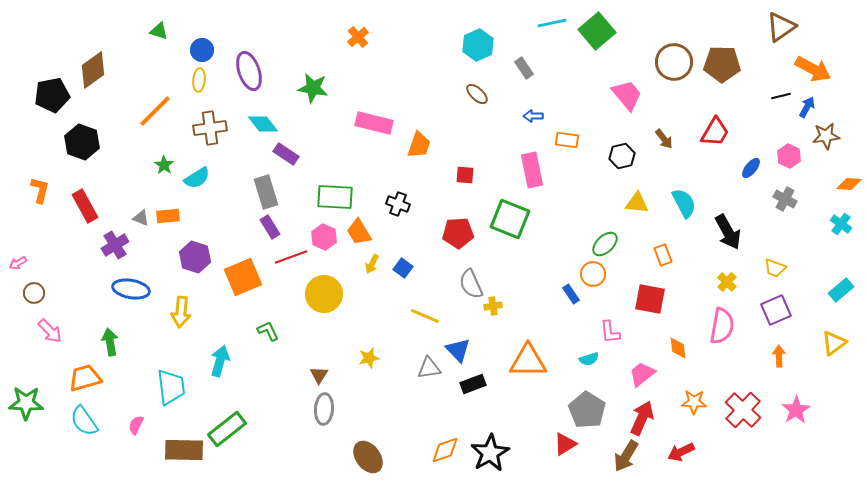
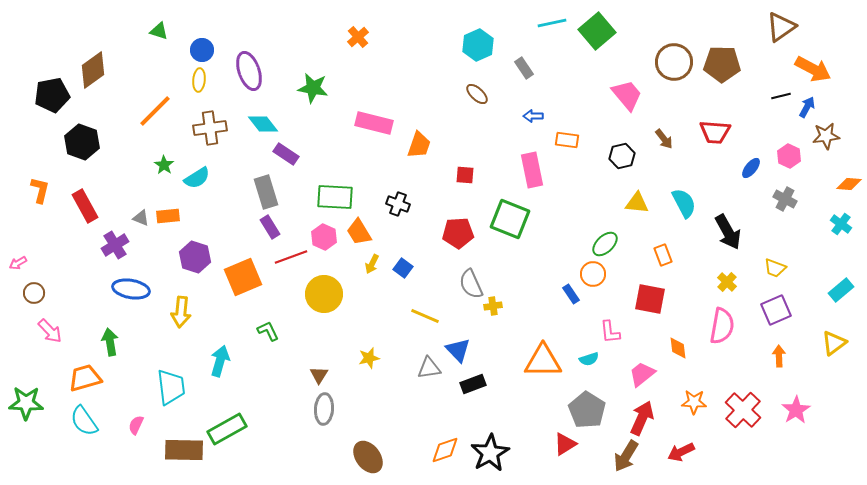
red trapezoid at (715, 132): rotated 64 degrees clockwise
orange triangle at (528, 361): moved 15 px right
green rectangle at (227, 429): rotated 9 degrees clockwise
